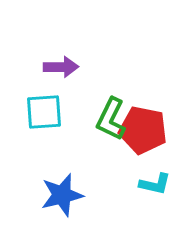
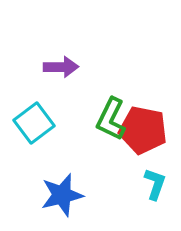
cyan square: moved 10 px left, 11 px down; rotated 33 degrees counterclockwise
cyan L-shape: rotated 84 degrees counterclockwise
